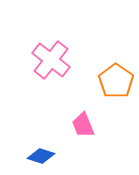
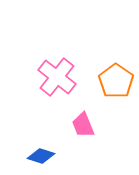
pink cross: moved 6 px right, 17 px down
